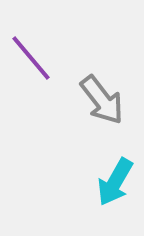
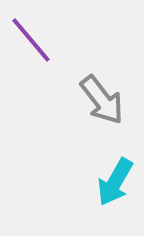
purple line: moved 18 px up
